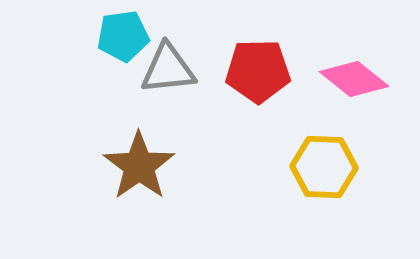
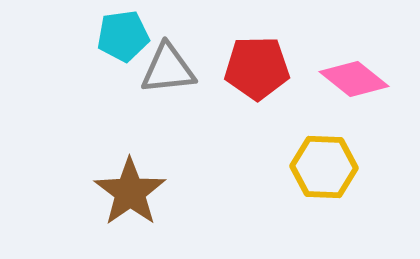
red pentagon: moved 1 px left, 3 px up
brown star: moved 9 px left, 26 px down
